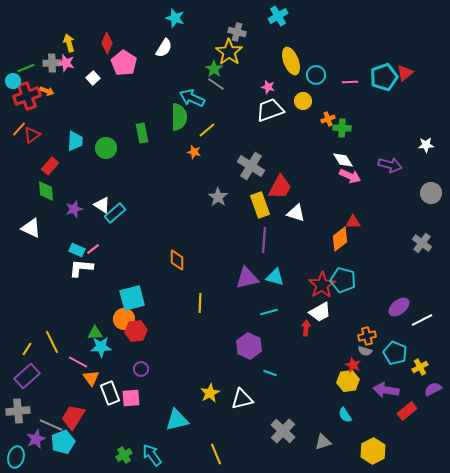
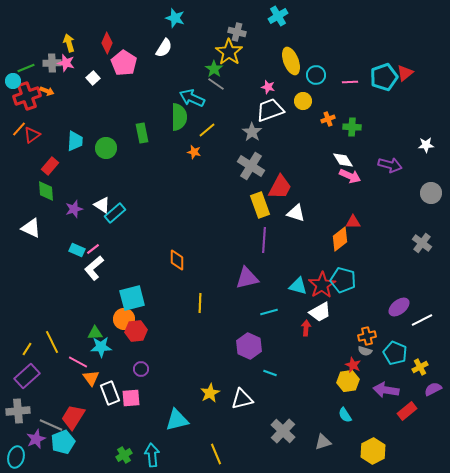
green cross at (342, 128): moved 10 px right, 1 px up
gray star at (218, 197): moved 34 px right, 65 px up
white L-shape at (81, 268): moved 13 px right; rotated 45 degrees counterclockwise
cyan triangle at (275, 277): moved 23 px right, 9 px down
cyan arrow at (152, 455): rotated 30 degrees clockwise
